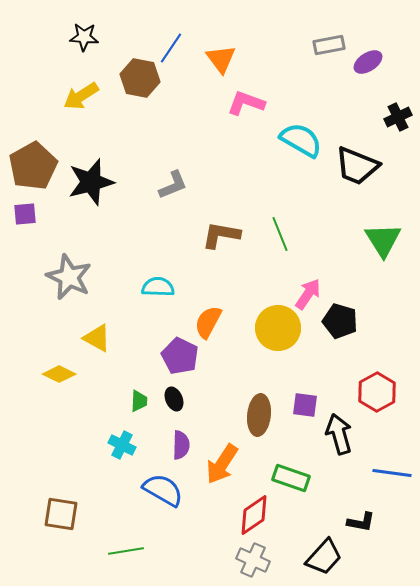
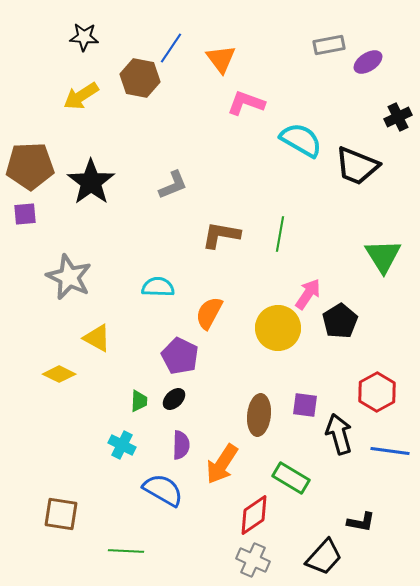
brown pentagon at (33, 166): moved 3 px left; rotated 27 degrees clockwise
black star at (91, 182): rotated 21 degrees counterclockwise
green line at (280, 234): rotated 32 degrees clockwise
green triangle at (383, 240): moved 16 px down
black pentagon at (340, 321): rotated 24 degrees clockwise
orange semicircle at (208, 322): moved 1 px right, 9 px up
black ellipse at (174, 399): rotated 70 degrees clockwise
blue line at (392, 473): moved 2 px left, 22 px up
green rectangle at (291, 478): rotated 12 degrees clockwise
green line at (126, 551): rotated 12 degrees clockwise
